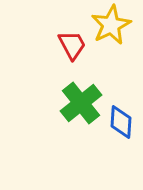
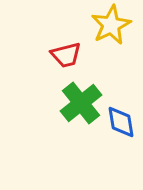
red trapezoid: moved 6 px left, 10 px down; rotated 104 degrees clockwise
blue diamond: rotated 12 degrees counterclockwise
